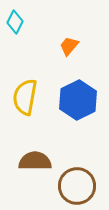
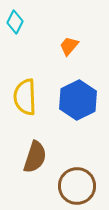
yellow semicircle: rotated 12 degrees counterclockwise
brown semicircle: moved 4 px up; rotated 108 degrees clockwise
